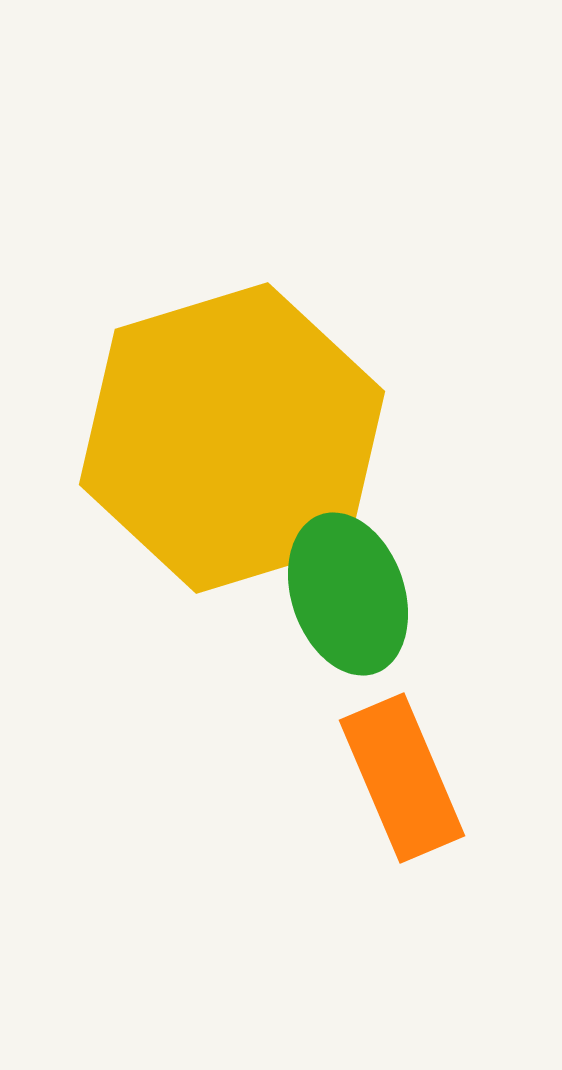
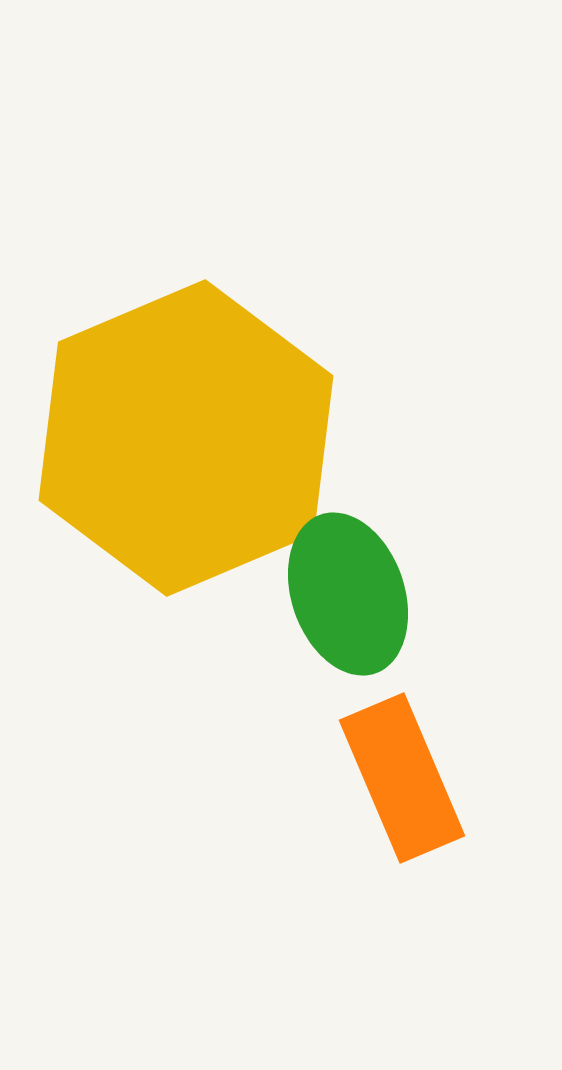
yellow hexagon: moved 46 px left; rotated 6 degrees counterclockwise
